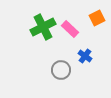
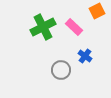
orange square: moved 7 px up
pink rectangle: moved 4 px right, 2 px up
